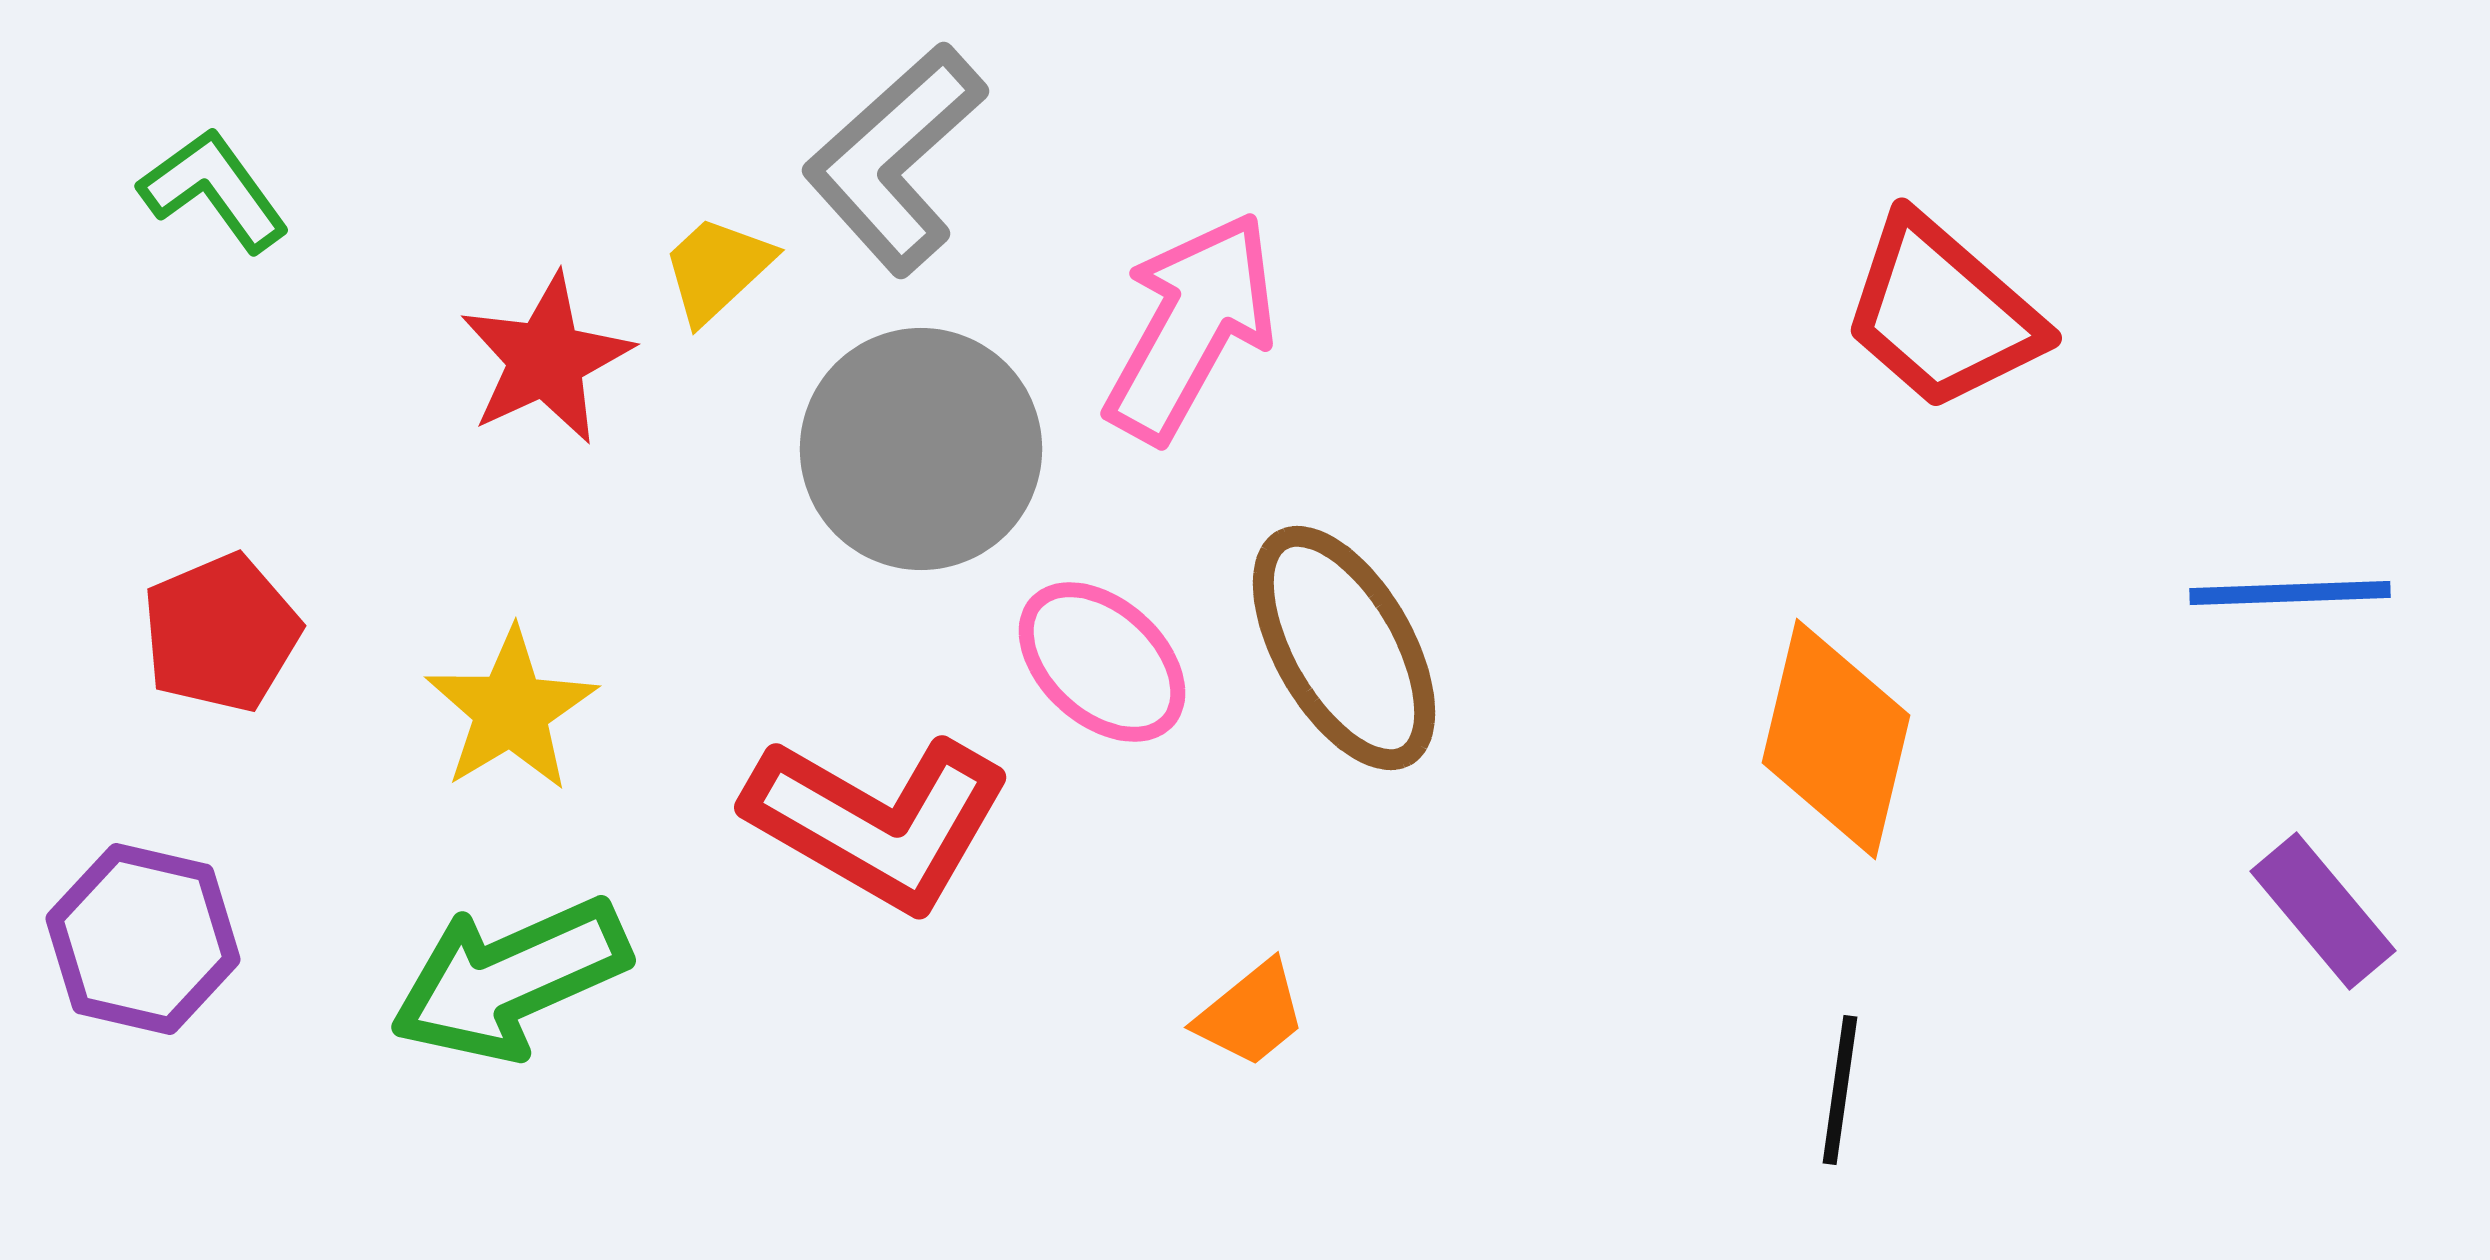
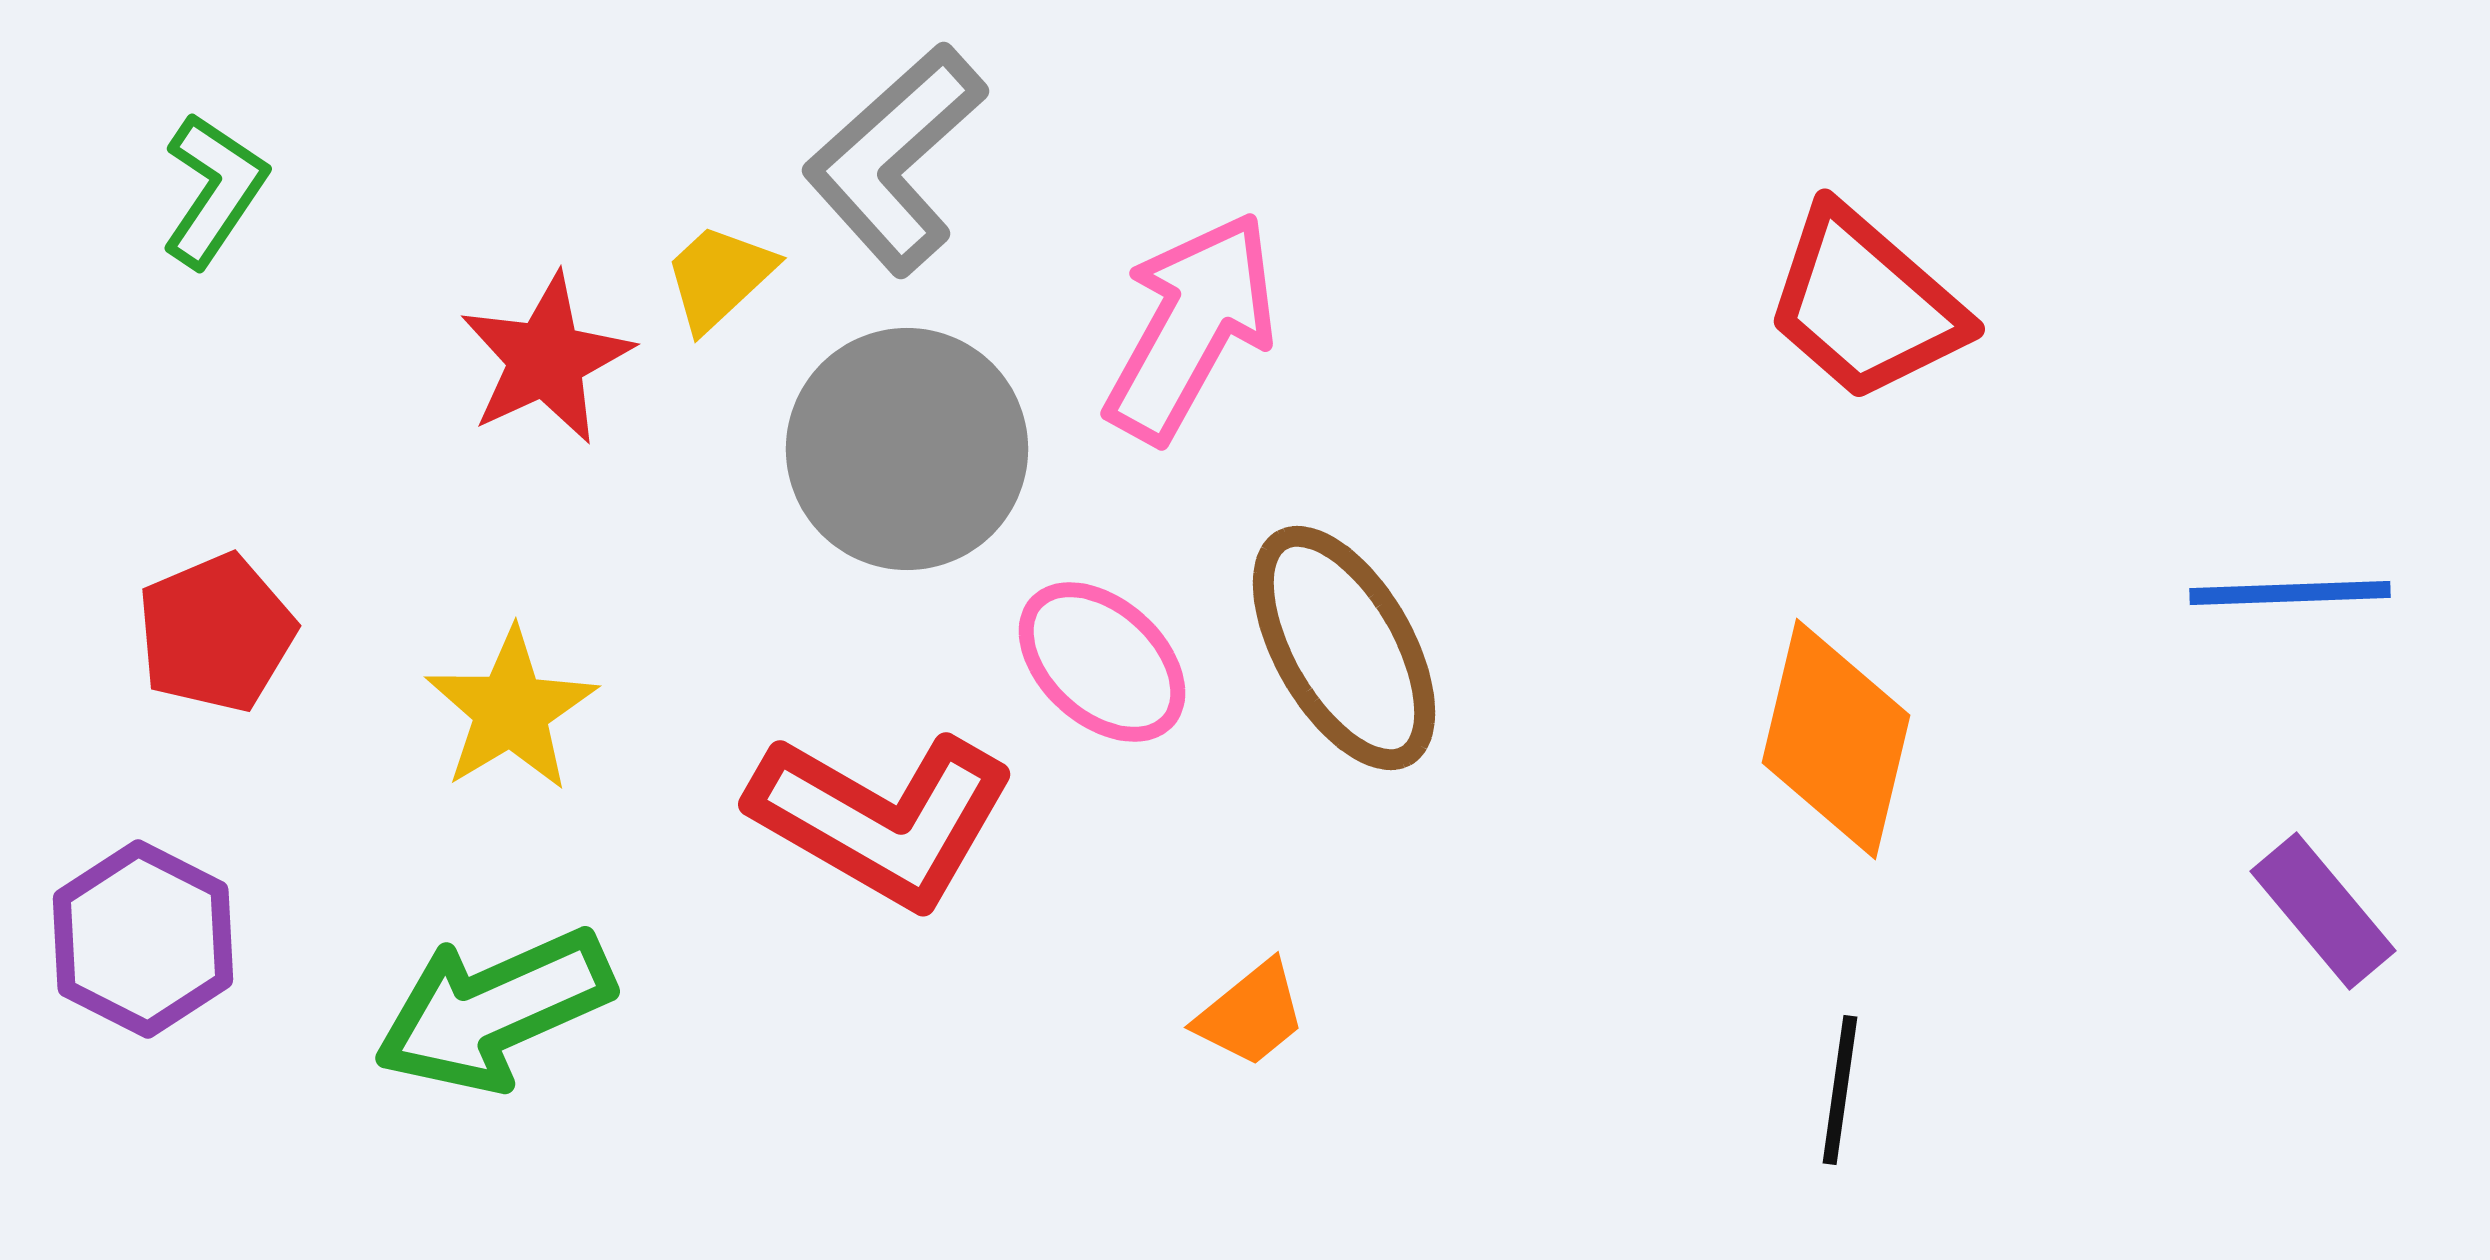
green L-shape: rotated 70 degrees clockwise
yellow trapezoid: moved 2 px right, 8 px down
red trapezoid: moved 77 px left, 9 px up
gray circle: moved 14 px left
red pentagon: moved 5 px left
red L-shape: moved 4 px right, 3 px up
purple hexagon: rotated 14 degrees clockwise
green arrow: moved 16 px left, 31 px down
